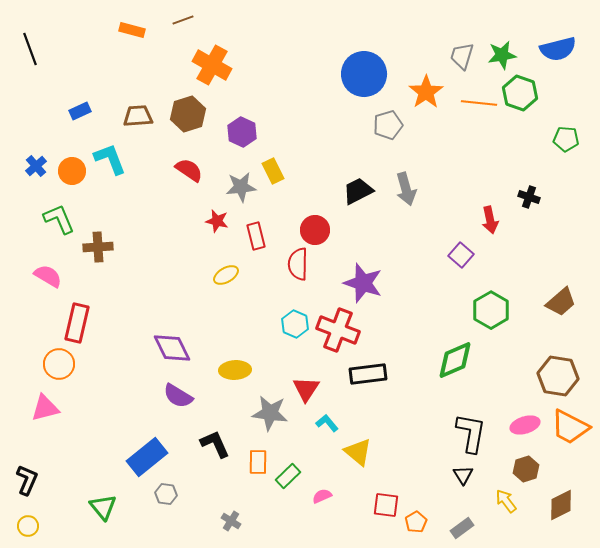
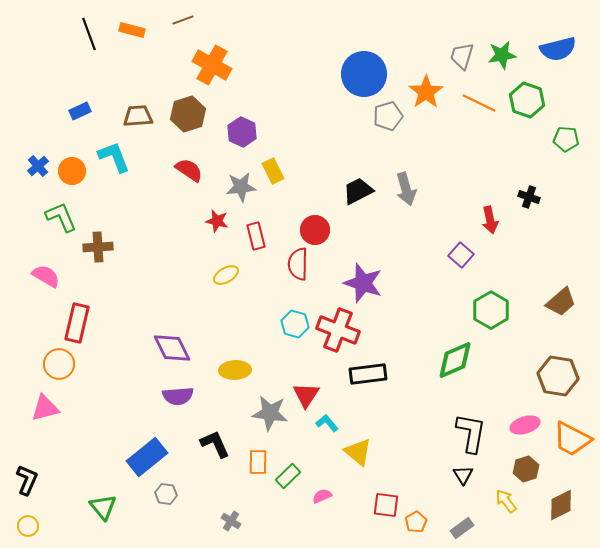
black line at (30, 49): moved 59 px right, 15 px up
green hexagon at (520, 93): moved 7 px right, 7 px down
orange line at (479, 103): rotated 20 degrees clockwise
gray pentagon at (388, 125): moved 9 px up
cyan L-shape at (110, 159): moved 4 px right, 2 px up
blue cross at (36, 166): moved 2 px right
green L-shape at (59, 219): moved 2 px right, 2 px up
pink semicircle at (48, 276): moved 2 px left
cyan hexagon at (295, 324): rotated 8 degrees counterclockwise
red triangle at (306, 389): moved 6 px down
purple semicircle at (178, 396): rotated 36 degrees counterclockwise
orange trapezoid at (570, 427): moved 2 px right, 12 px down
